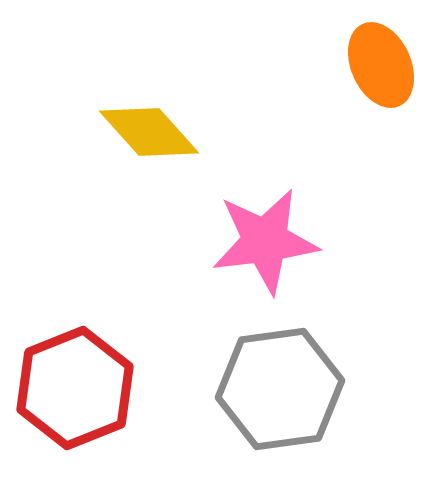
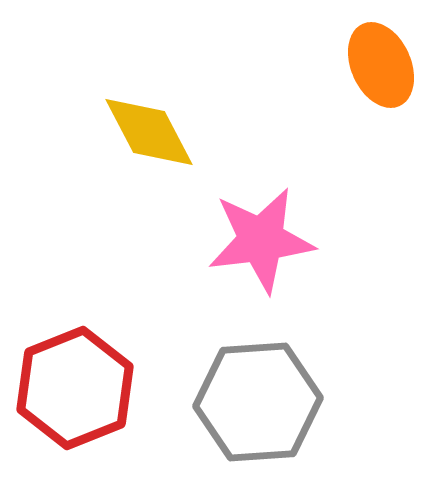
yellow diamond: rotated 14 degrees clockwise
pink star: moved 4 px left, 1 px up
gray hexagon: moved 22 px left, 13 px down; rotated 4 degrees clockwise
